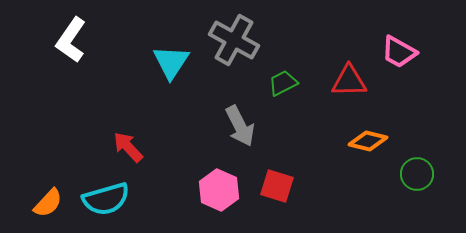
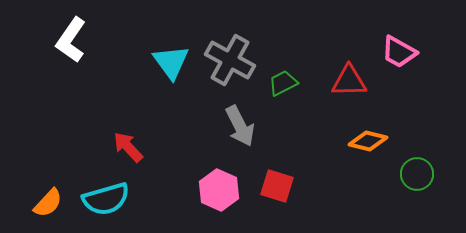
gray cross: moved 4 px left, 20 px down
cyan triangle: rotated 9 degrees counterclockwise
